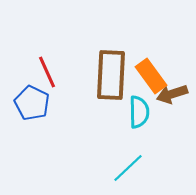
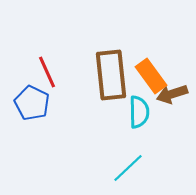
brown rectangle: rotated 9 degrees counterclockwise
